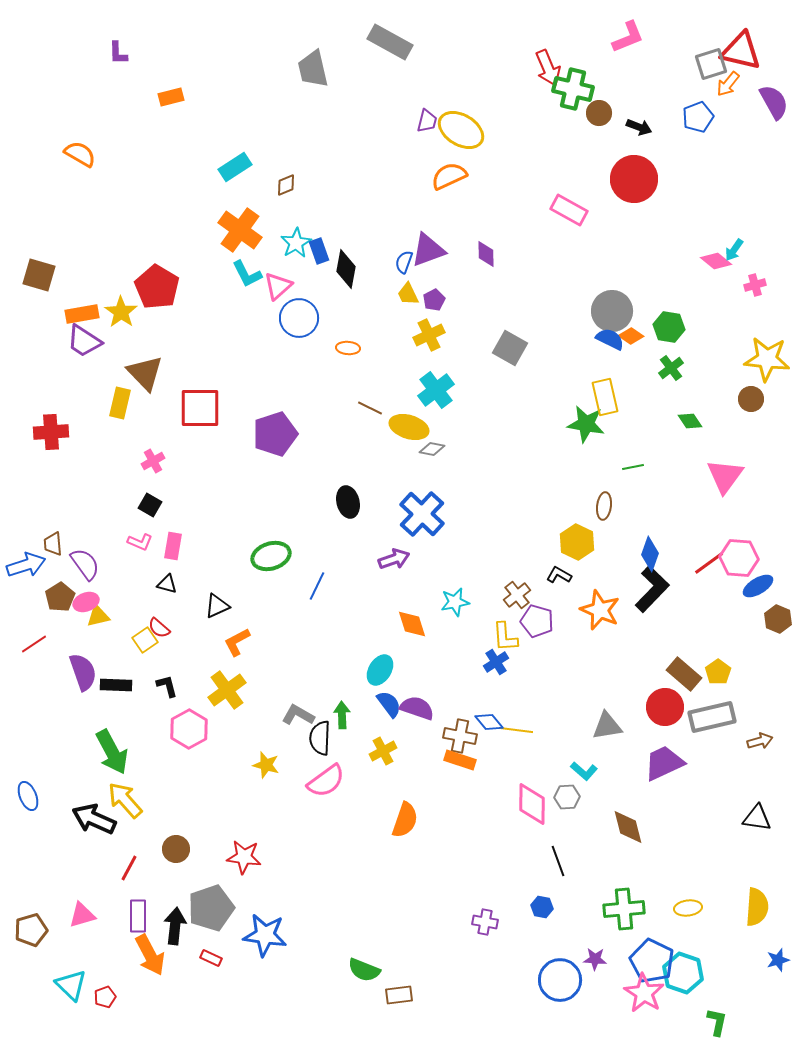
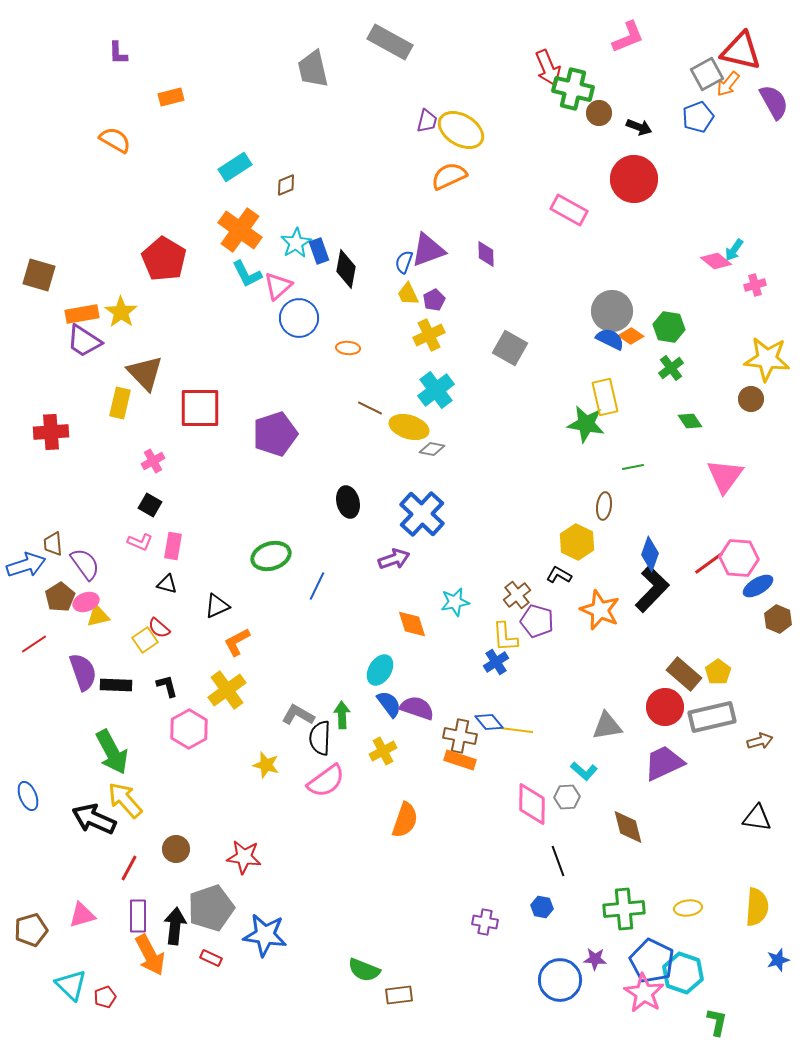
gray square at (711, 64): moved 4 px left, 10 px down; rotated 12 degrees counterclockwise
orange semicircle at (80, 154): moved 35 px right, 14 px up
red pentagon at (157, 287): moved 7 px right, 28 px up
